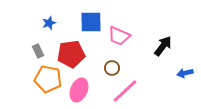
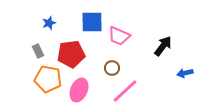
blue square: moved 1 px right
